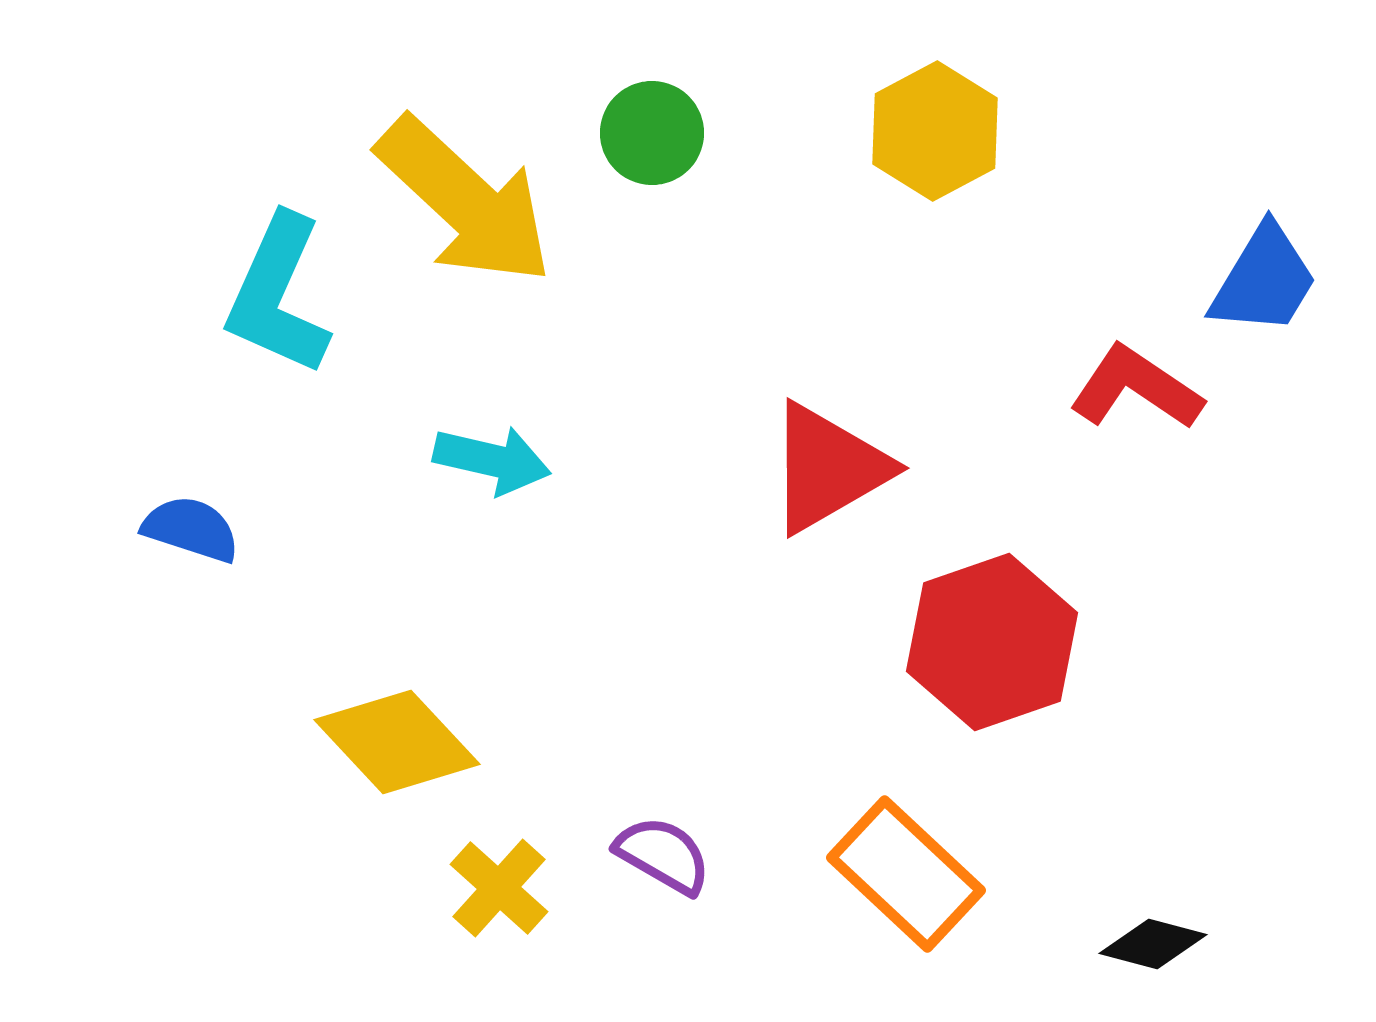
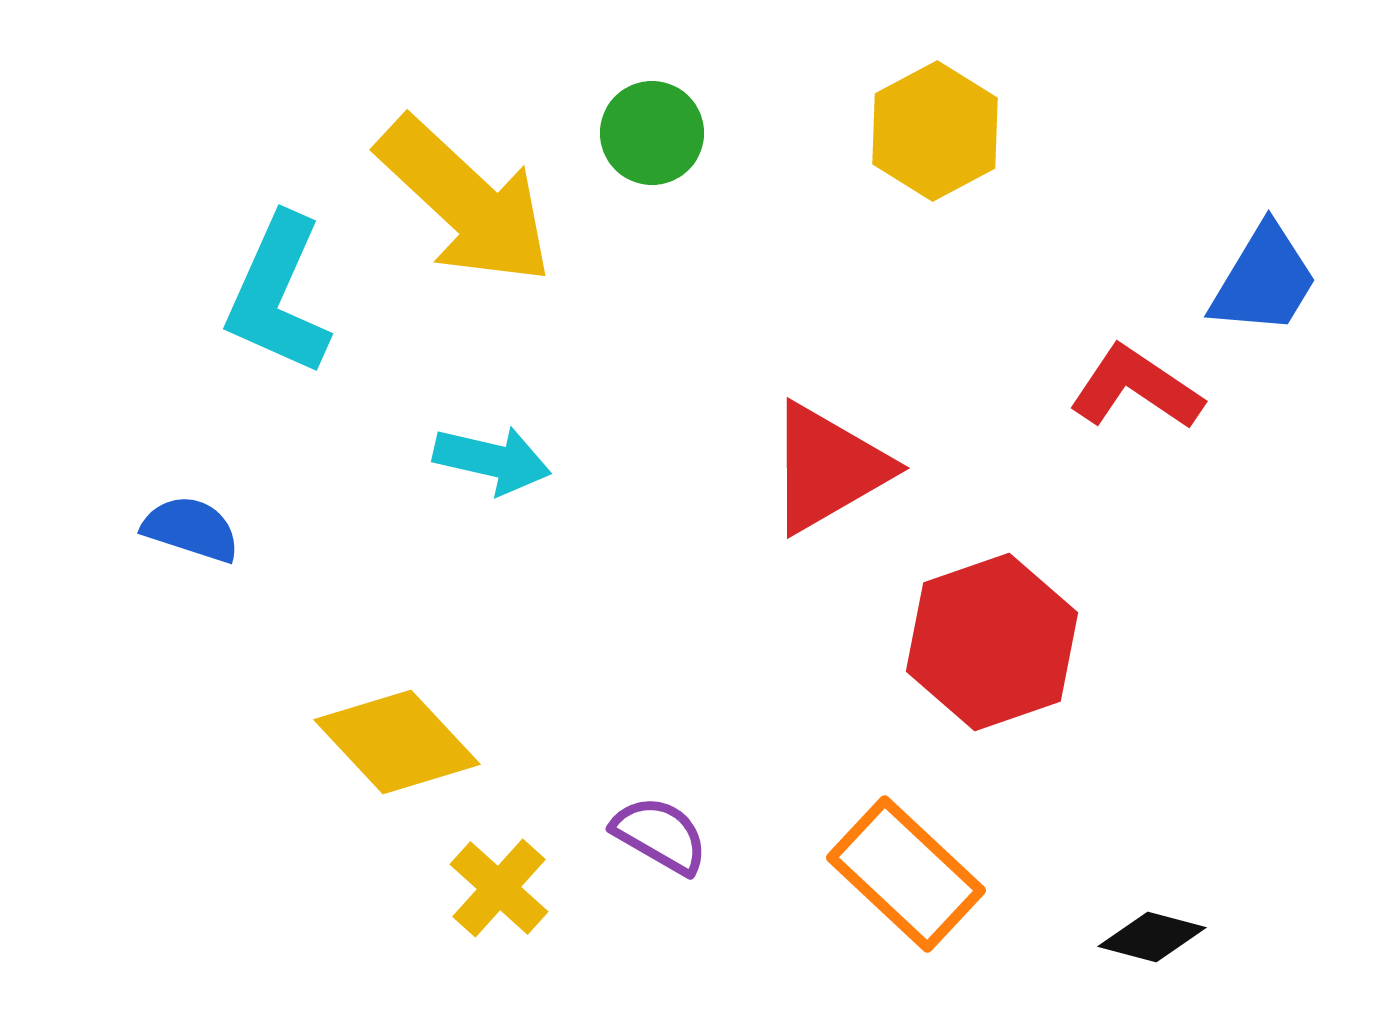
purple semicircle: moved 3 px left, 20 px up
black diamond: moved 1 px left, 7 px up
